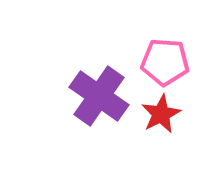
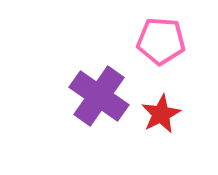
pink pentagon: moved 4 px left, 21 px up
